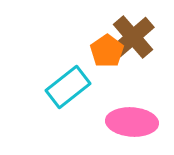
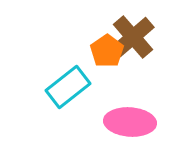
pink ellipse: moved 2 px left
